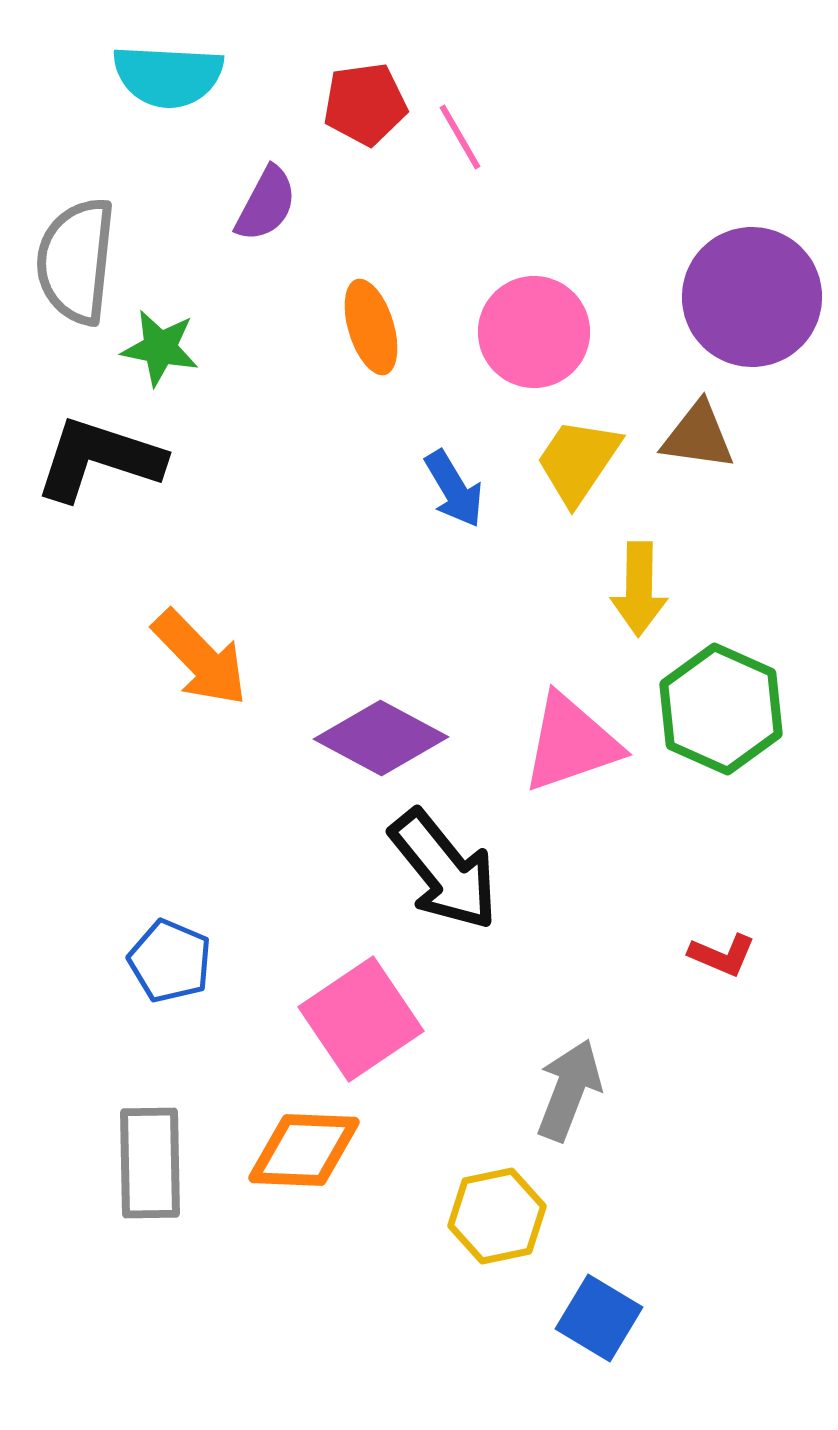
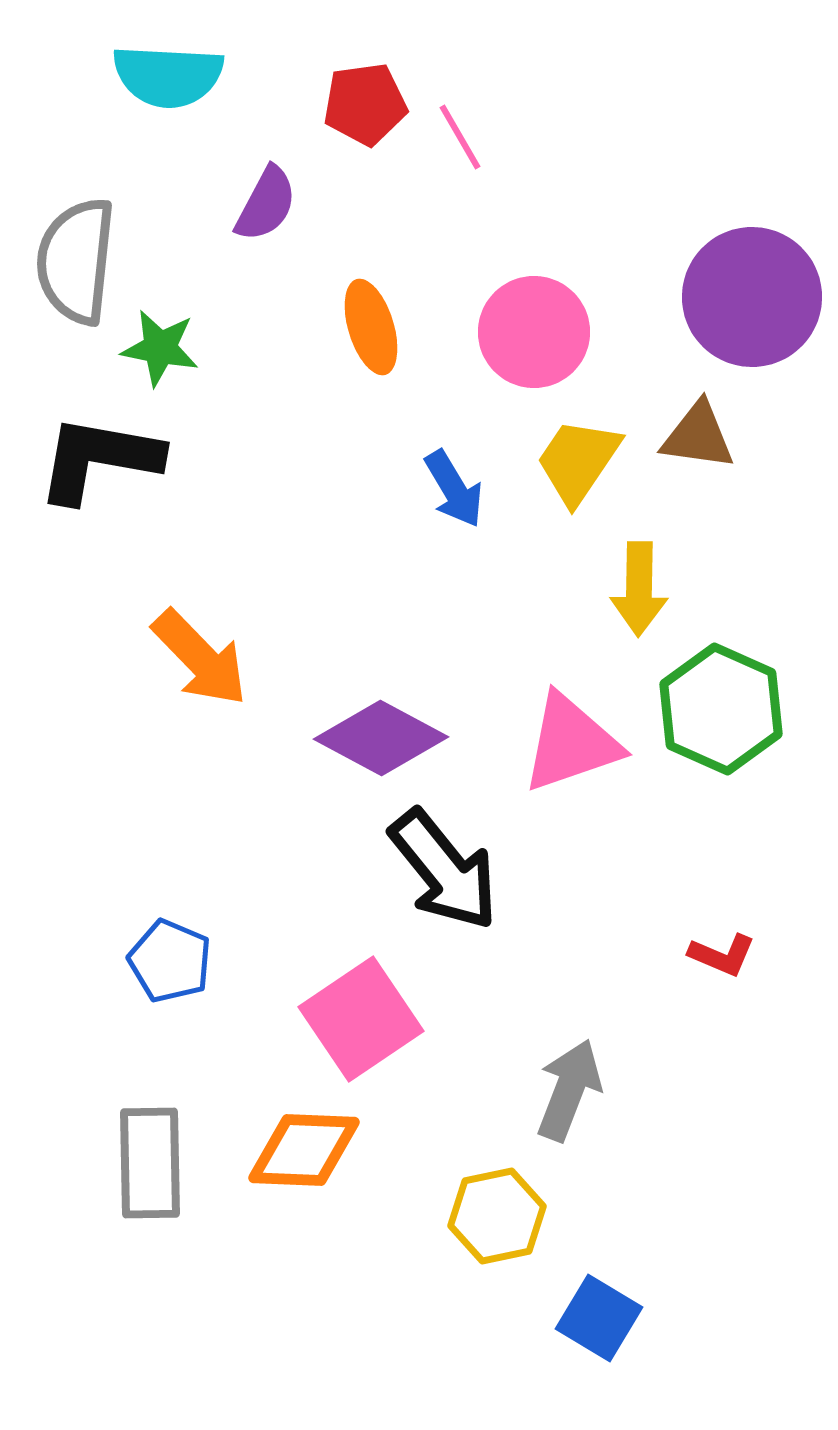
black L-shape: rotated 8 degrees counterclockwise
